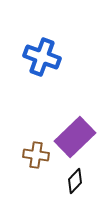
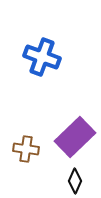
brown cross: moved 10 px left, 6 px up
black diamond: rotated 20 degrees counterclockwise
